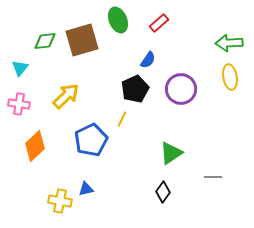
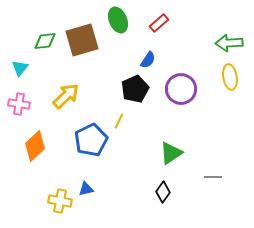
yellow line: moved 3 px left, 2 px down
